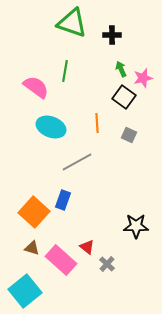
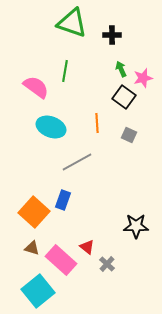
cyan square: moved 13 px right
